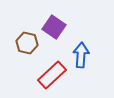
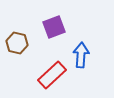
purple square: rotated 35 degrees clockwise
brown hexagon: moved 10 px left
